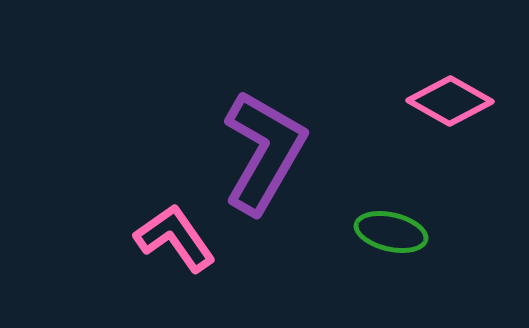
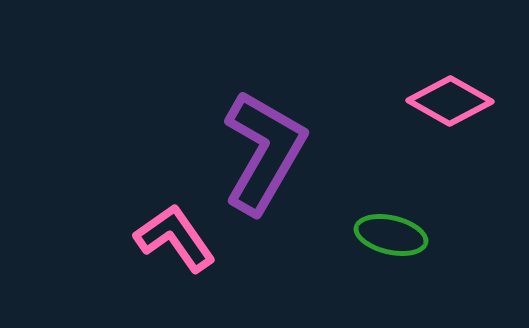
green ellipse: moved 3 px down
